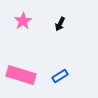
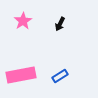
pink rectangle: rotated 28 degrees counterclockwise
